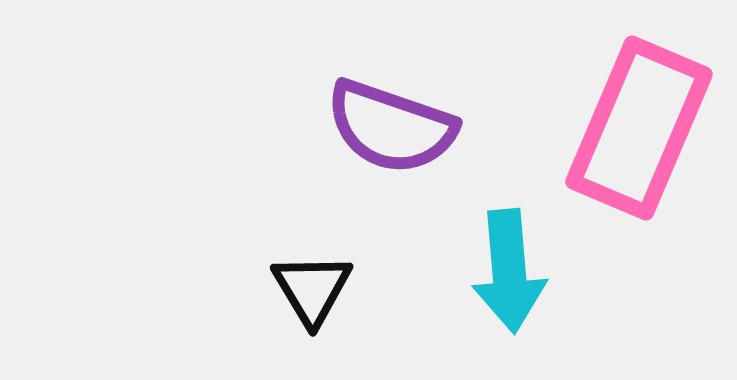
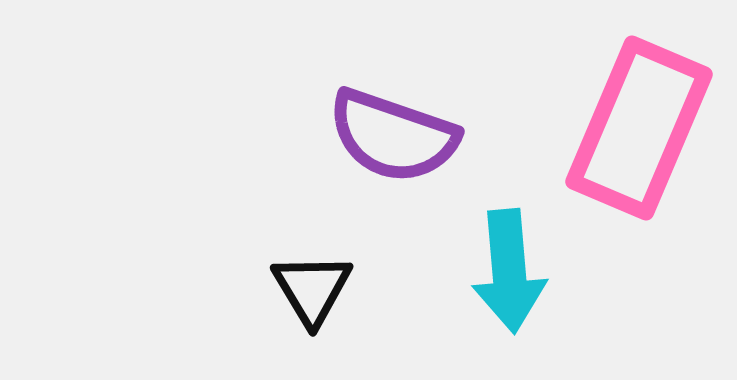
purple semicircle: moved 2 px right, 9 px down
